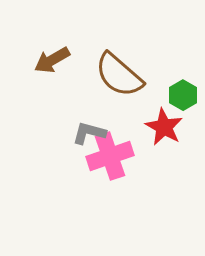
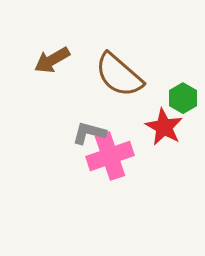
green hexagon: moved 3 px down
